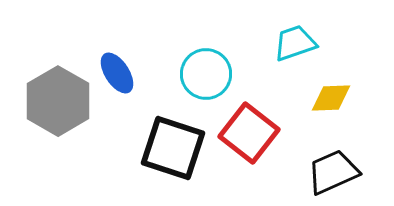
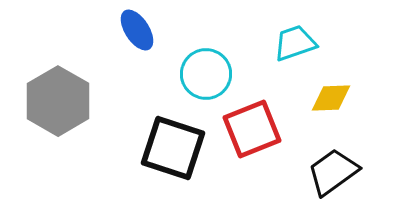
blue ellipse: moved 20 px right, 43 px up
red square: moved 3 px right, 4 px up; rotated 30 degrees clockwise
black trapezoid: rotated 12 degrees counterclockwise
